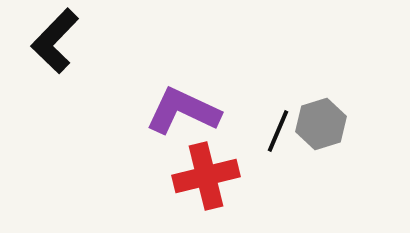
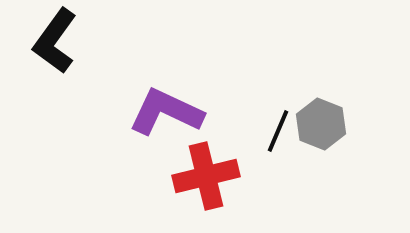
black L-shape: rotated 8 degrees counterclockwise
purple L-shape: moved 17 px left, 1 px down
gray hexagon: rotated 21 degrees counterclockwise
